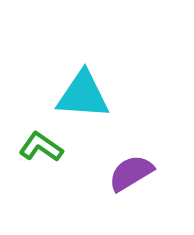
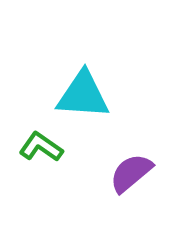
purple semicircle: rotated 9 degrees counterclockwise
